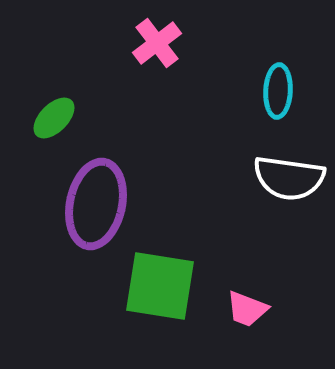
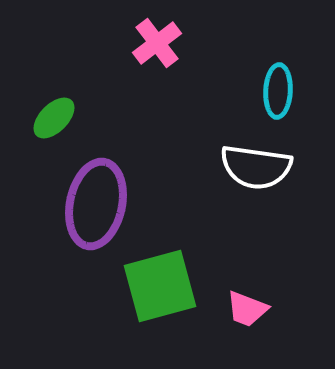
white semicircle: moved 33 px left, 11 px up
green square: rotated 24 degrees counterclockwise
